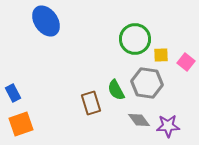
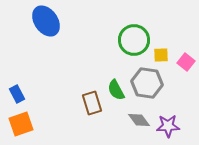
green circle: moved 1 px left, 1 px down
blue rectangle: moved 4 px right, 1 px down
brown rectangle: moved 1 px right
